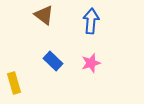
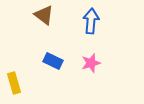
blue rectangle: rotated 18 degrees counterclockwise
